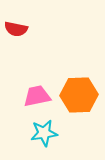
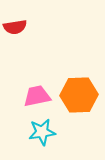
red semicircle: moved 1 px left, 2 px up; rotated 20 degrees counterclockwise
cyan star: moved 2 px left, 1 px up
